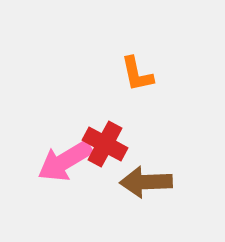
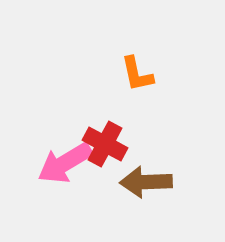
pink arrow: moved 2 px down
